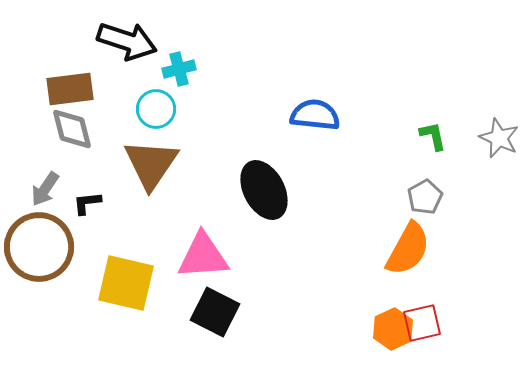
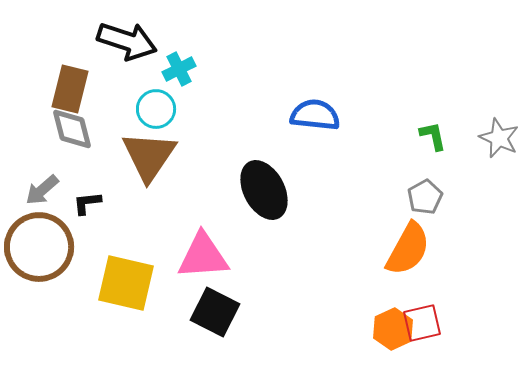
cyan cross: rotated 12 degrees counterclockwise
brown rectangle: rotated 69 degrees counterclockwise
brown triangle: moved 2 px left, 8 px up
gray arrow: moved 3 px left, 1 px down; rotated 15 degrees clockwise
